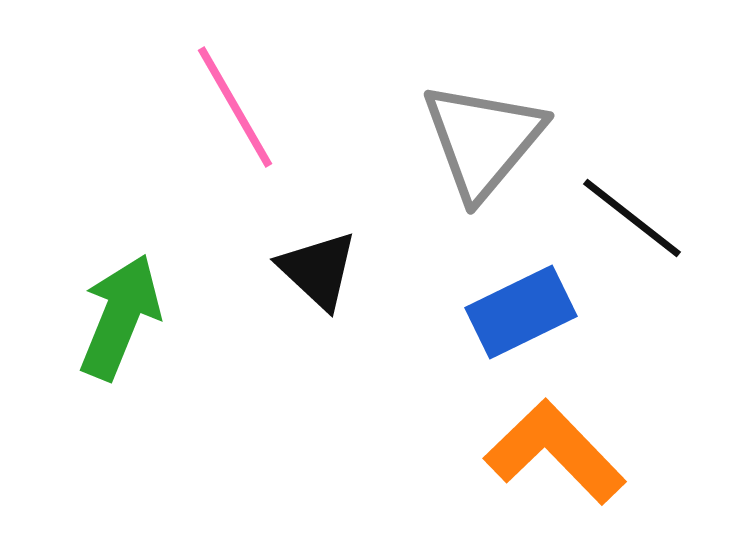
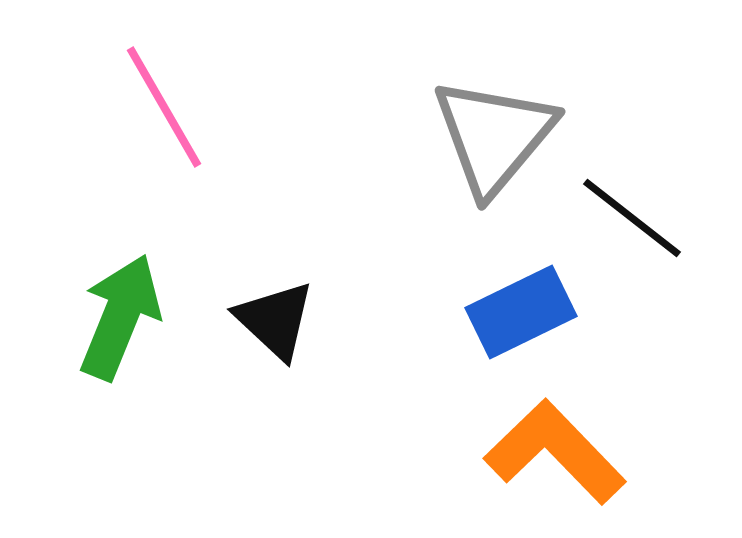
pink line: moved 71 px left
gray triangle: moved 11 px right, 4 px up
black triangle: moved 43 px left, 50 px down
